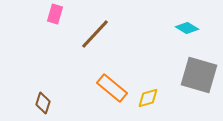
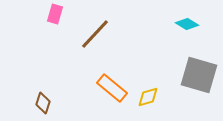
cyan diamond: moved 4 px up
yellow diamond: moved 1 px up
